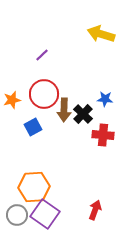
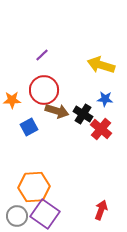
yellow arrow: moved 31 px down
red circle: moved 4 px up
orange star: rotated 12 degrees clockwise
brown arrow: moved 7 px left, 1 px down; rotated 75 degrees counterclockwise
black cross: rotated 12 degrees counterclockwise
blue square: moved 4 px left
red cross: moved 2 px left, 6 px up; rotated 35 degrees clockwise
red arrow: moved 6 px right
gray circle: moved 1 px down
